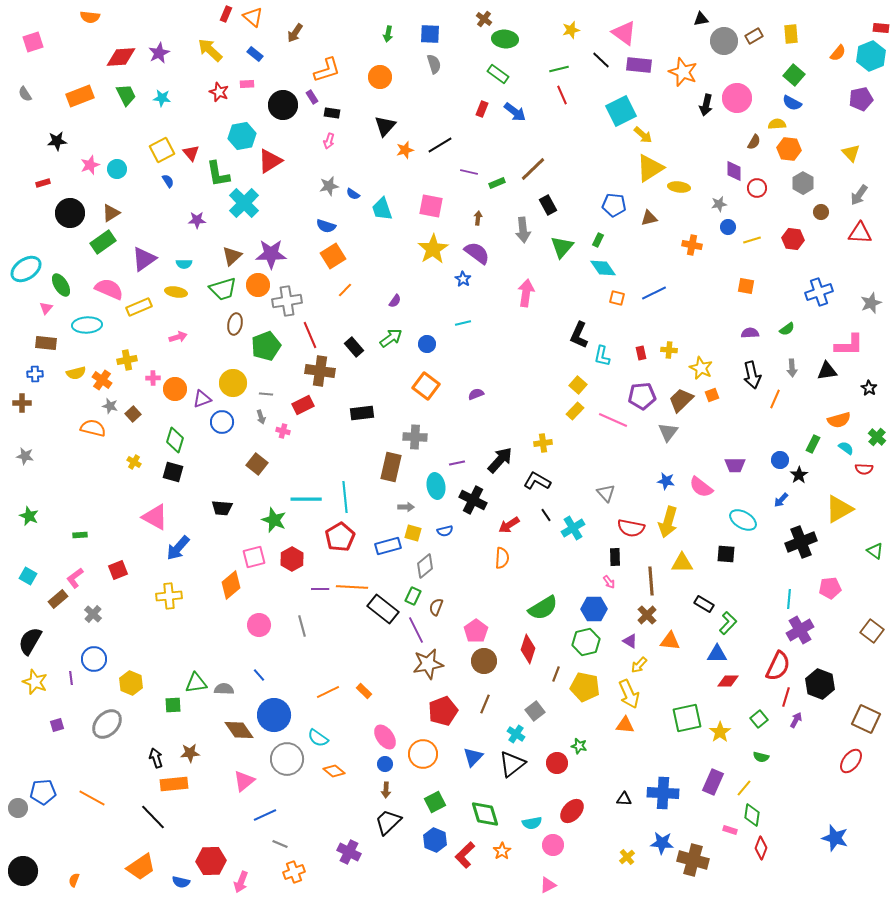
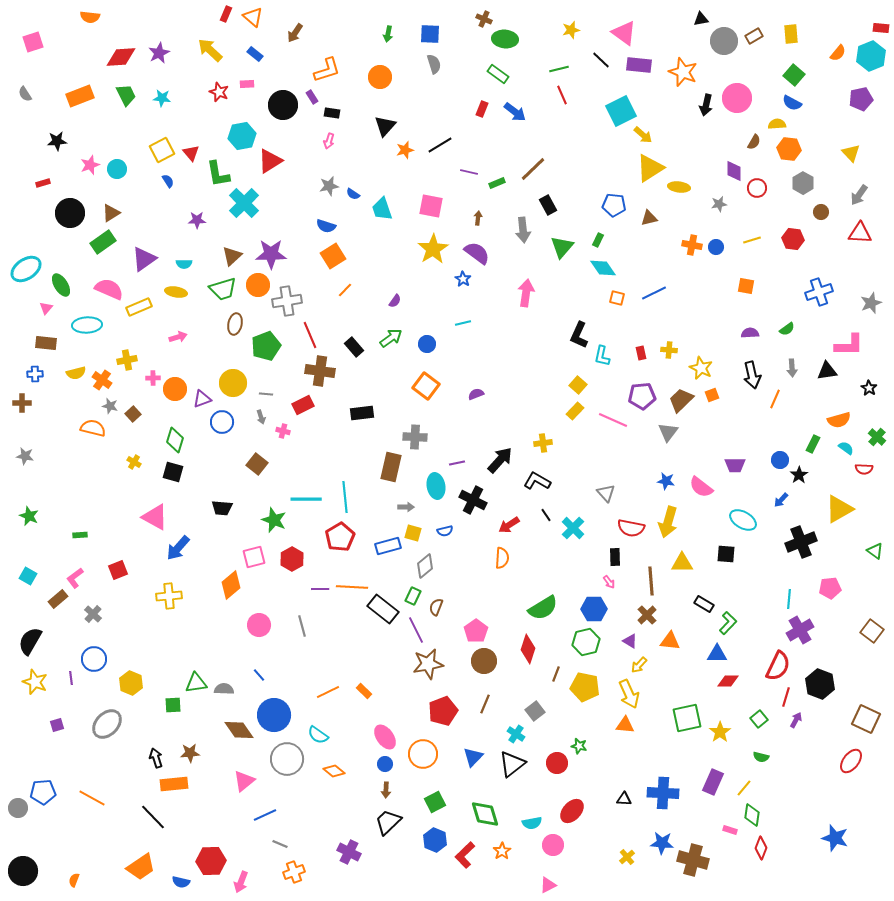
brown cross at (484, 19): rotated 14 degrees counterclockwise
blue circle at (728, 227): moved 12 px left, 20 px down
cyan cross at (573, 528): rotated 15 degrees counterclockwise
cyan semicircle at (318, 738): moved 3 px up
